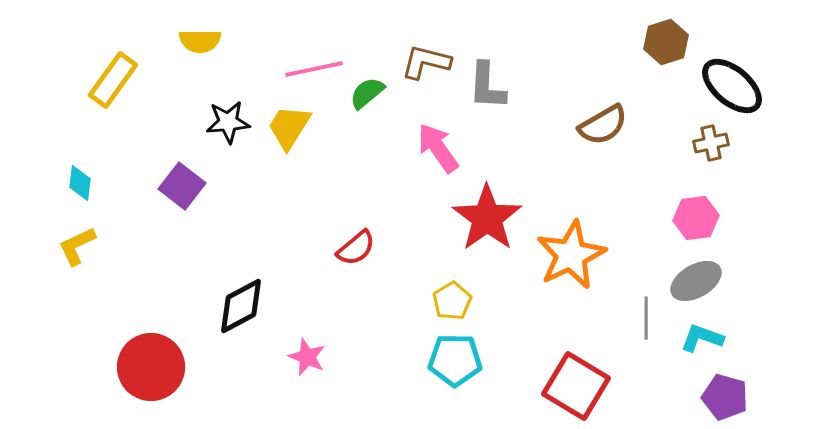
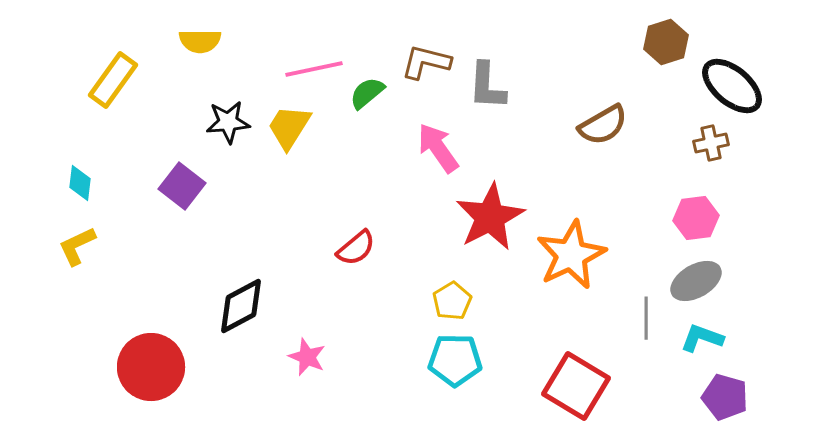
red star: moved 3 px right, 1 px up; rotated 8 degrees clockwise
